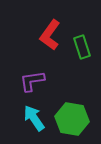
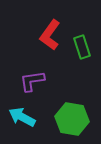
cyan arrow: moved 12 px left, 1 px up; rotated 28 degrees counterclockwise
